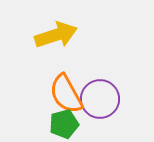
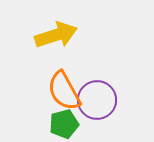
orange semicircle: moved 2 px left, 3 px up
purple circle: moved 3 px left, 1 px down
